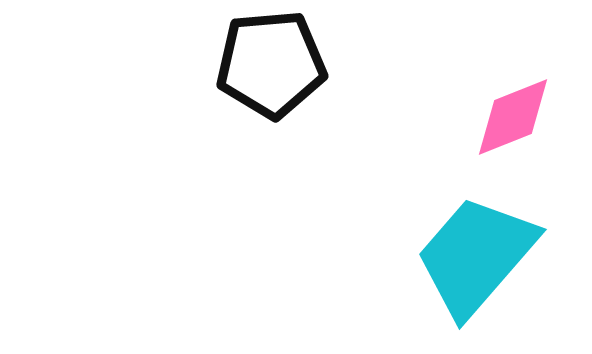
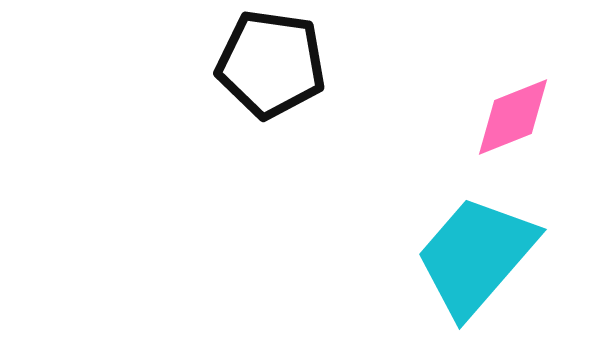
black pentagon: rotated 13 degrees clockwise
